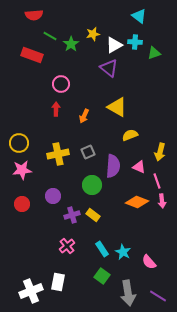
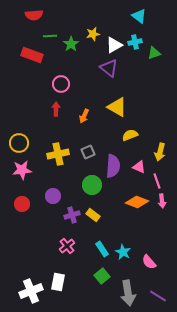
green line: rotated 32 degrees counterclockwise
cyan cross: rotated 16 degrees counterclockwise
green square: rotated 14 degrees clockwise
